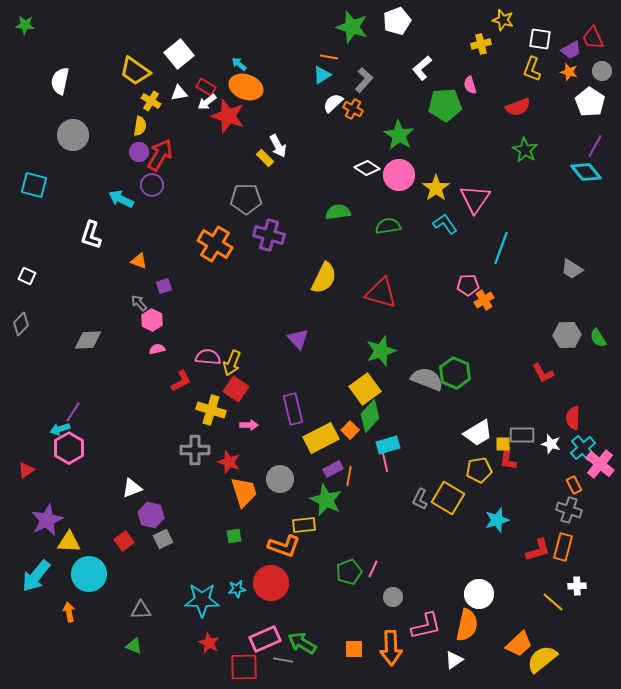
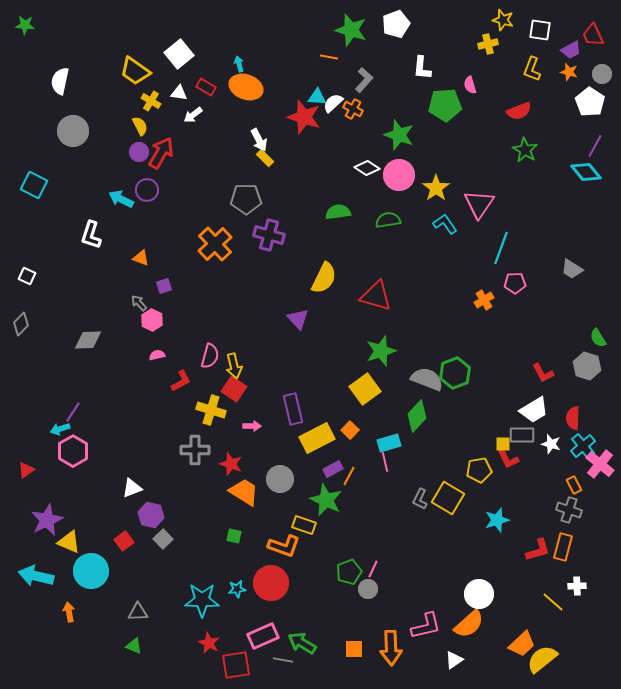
white pentagon at (397, 21): moved 1 px left, 3 px down
green star at (352, 27): moved 1 px left, 3 px down
red trapezoid at (593, 38): moved 3 px up
white square at (540, 39): moved 9 px up
yellow cross at (481, 44): moved 7 px right
cyan arrow at (239, 64): rotated 35 degrees clockwise
white L-shape at (422, 68): rotated 45 degrees counterclockwise
gray circle at (602, 71): moved 3 px down
cyan triangle at (322, 75): moved 5 px left, 22 px down; rotated 36 degrees clockwise
white triangle at (179, 93): rotated 18 degrees clockwise
white arrow at (207, 102): moved 14 px left, 13 px down
red semicircle at (518, 107): moved 1 px right, 4 px down
red star at (228, 116): moved 76 px right, 1 px down
yellow semicircle at (140, 126): rotated 36 degrees counterclockwise
gray circle at (73, 135): moved 4 px up
green star at (399, 135): rotated 12 degrees counterclockwise
white arrow at (278, 146): moved 19 px left, 6 px up
red arrow at (160, 155): moved 1 px right, 2 px up
cyan square at (34, 185): rotated 12 degrees clockwise
purple circle at (152, 185): moved 5 px left, 5 px down
pink triangle at (475, 199): moved 4 px right, 5 px down
green semicircle at (388, 226): moved 6 px up
orange cross at (215, 244): rotated 16 degrees clockwise
orange triangle at (139, 261): moved 2 px right, 3 px up
pink pentagon at (468, 285): moved 47 px right, 2 px up
red triangle at (381, 293): moved 5 px left, 3 px down
gray hexagon at (567, 335): moved 20 px right, 31 px down; rotated 20 degrees clockwise
purple triangle at (298, 339): moved 20 px up
pink semicircle at (157, 349): moved 6 px down
pink semicircle at (208, 357): moved 2 px right, 1 px up; rotated 100 degrees clockwise
yellow arrow at (232, 363): moved 2 px right, 3 px down; rotated 35 degrees counterclockwise
green hexagon at (455, 373): rotated 16 degrees clockwise
red square at (236, 389): moved 2 px left
green diamond at (370, 416): moved 47 px right
pink arrow at (249, 425): moved 3 px right, 1 px down
white trapezoid at (478, 433): moved 56 px right, 23 px up
yellow rectangle at (321, 438): moved 4 px left
cyan rectangle at (388, 445): moved 1 px right, 2 px up
pink hexagon at (69, 448): moved 4 px right, 3 px down
cyan cross at (583, 448): moved 2 px up
red L-shape at (508, 459): rotated 35 degrees counterclockwise
red star at (229, 462): moved 2 px right, 2 px down
orange line at (349, 476): rotated 18 degrees clockwise
orange trapezoid at (244, 492): rotated 40 degrees counterclockwise
yellow rectangle at (304, 525): rotated 25 degrees clockwise
green square at (234, 536): rotated 21 degrees clockwise
gray square at (163, 539): rotated 18 degrees counterclockwise
yellow triangle at (69, 542): rotated 20 degrees clockwise
cyan circle at (89, 574): moved 2 px right, 3 px up
cyan arrow at (36, 576): rotated 64 degrees clockwise
gray circle at (393, 597): moved 25 px left, 8 px up
gray triangle at (141, 610): moved 3 px left, 2 px down
orange semicircle at (467, 625): moved 2 px right, 1 px up; rotated 36 degrees clockwise
pink rectangle at (265, 639): moved 2 px left, 3 px up
orange trapezoid at (519, 644): moved 3 px right
red square at (244, 667): moved 8 px left, 2 px up; rotated 8 degrees counterclockwise
